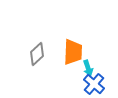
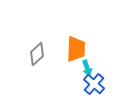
orange trapezoid: moved 3 px right, 3 px up
cyan arrow: moved 1 px left
